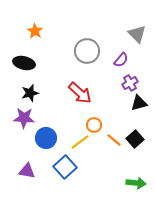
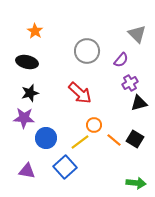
black ellipse: moved 3 px right, 1 px up
black square: rotated 18 degrees counterclockwise
